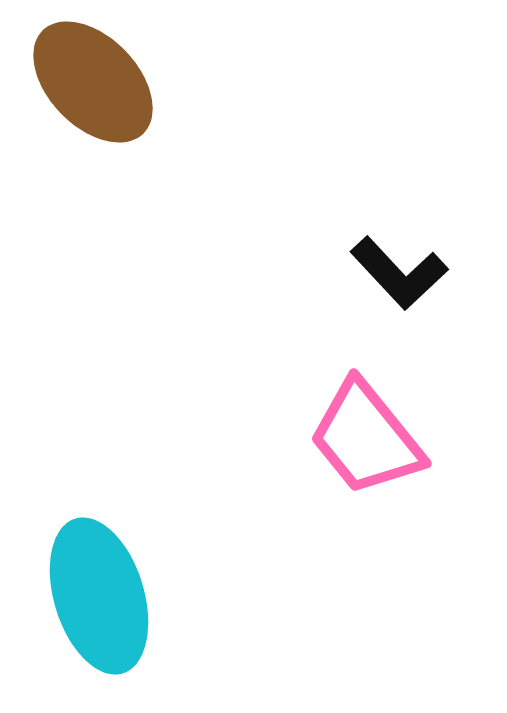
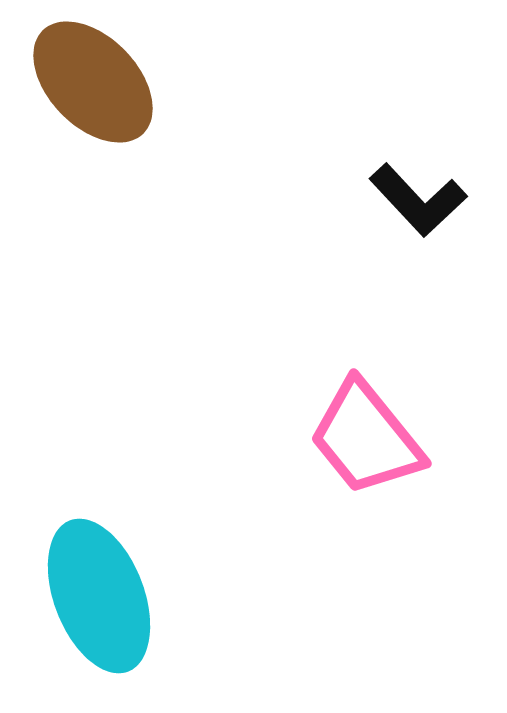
black L-shape: moved 19 px right, 73 px up
cyan ellipse: rotated 4 degrees counterclockwise
